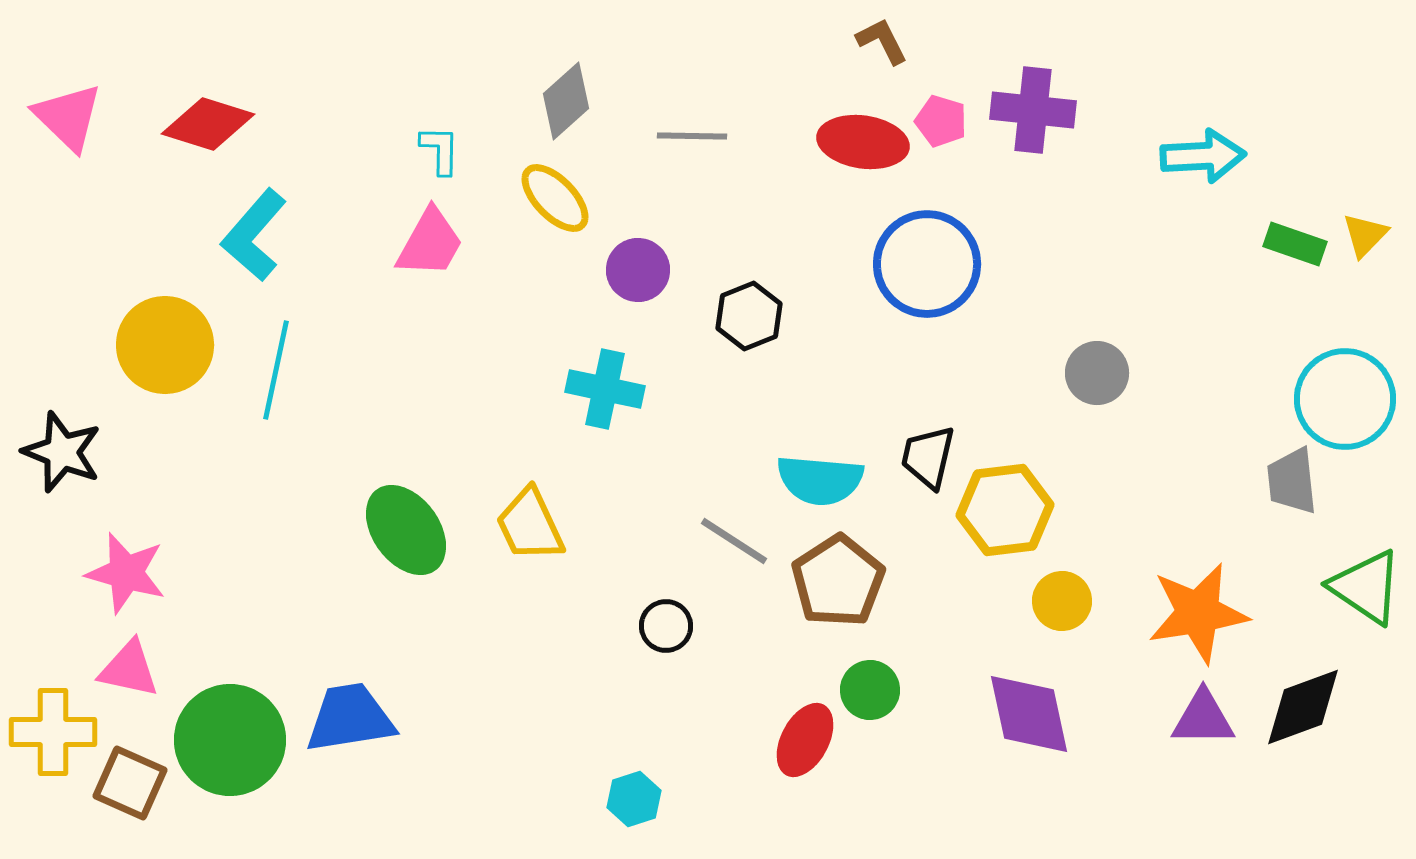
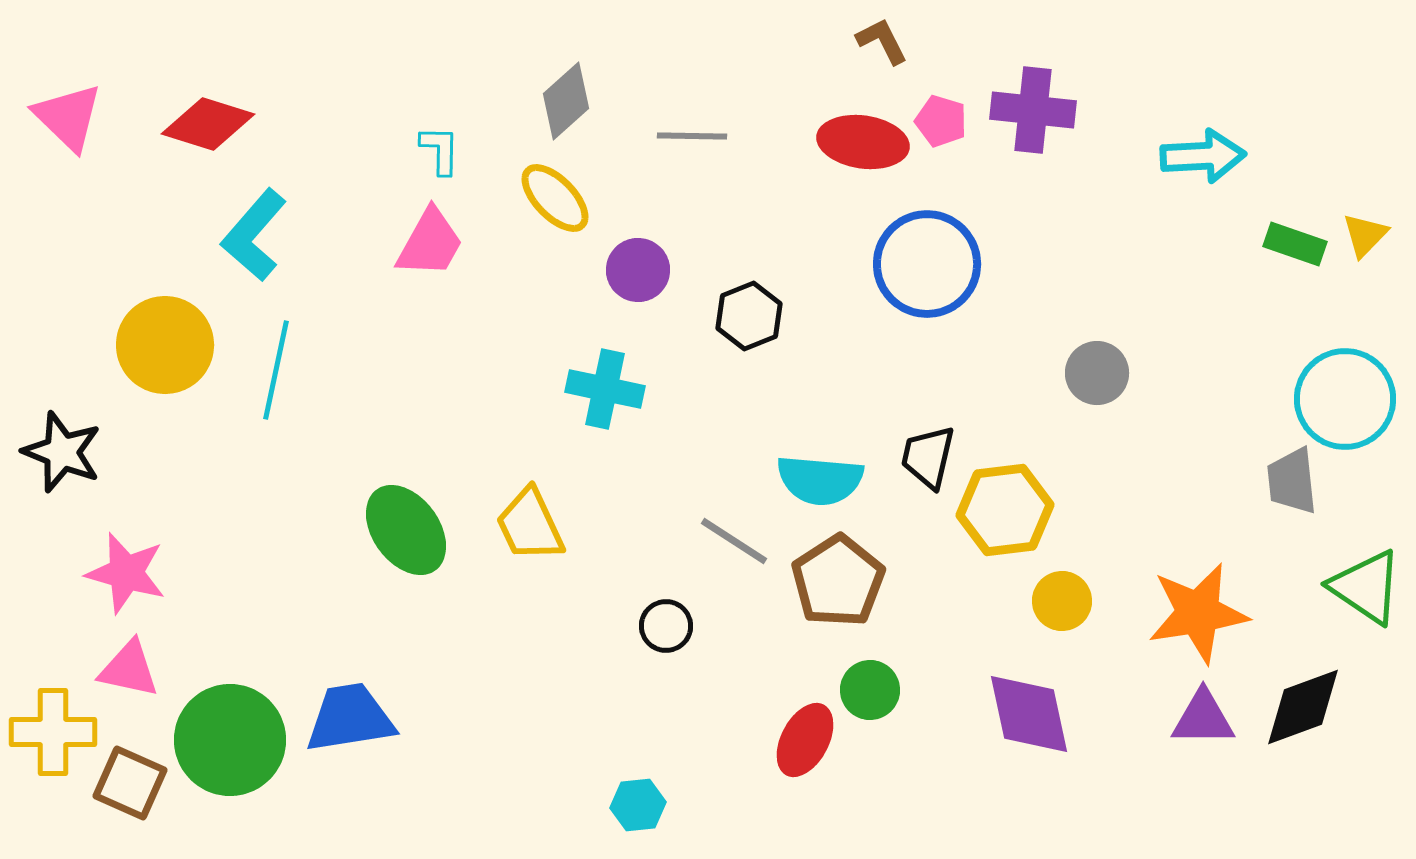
cyan hexagon at (634, 799): moved 4 px right, 6 px down; rotated 12 degrees clockwise
